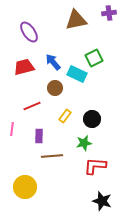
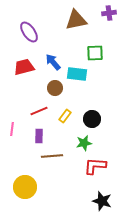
green square: moved 1 px right, 5 px up; rotated 24 degrees clockwise
cyan rectangle: rotated 18 degrees counterclockwise
red line: moved 7 px right, 5 px down
